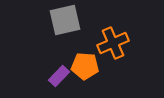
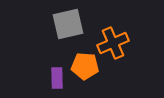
gray square: moved 3 px right, 4 px down
purple rectangle: moved 2 px left, 2 px down; rotated 45 degrees counterclockwise
